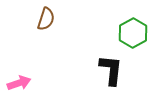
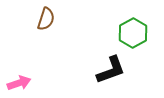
black L-shape: rotated 64 degrees clockwise
